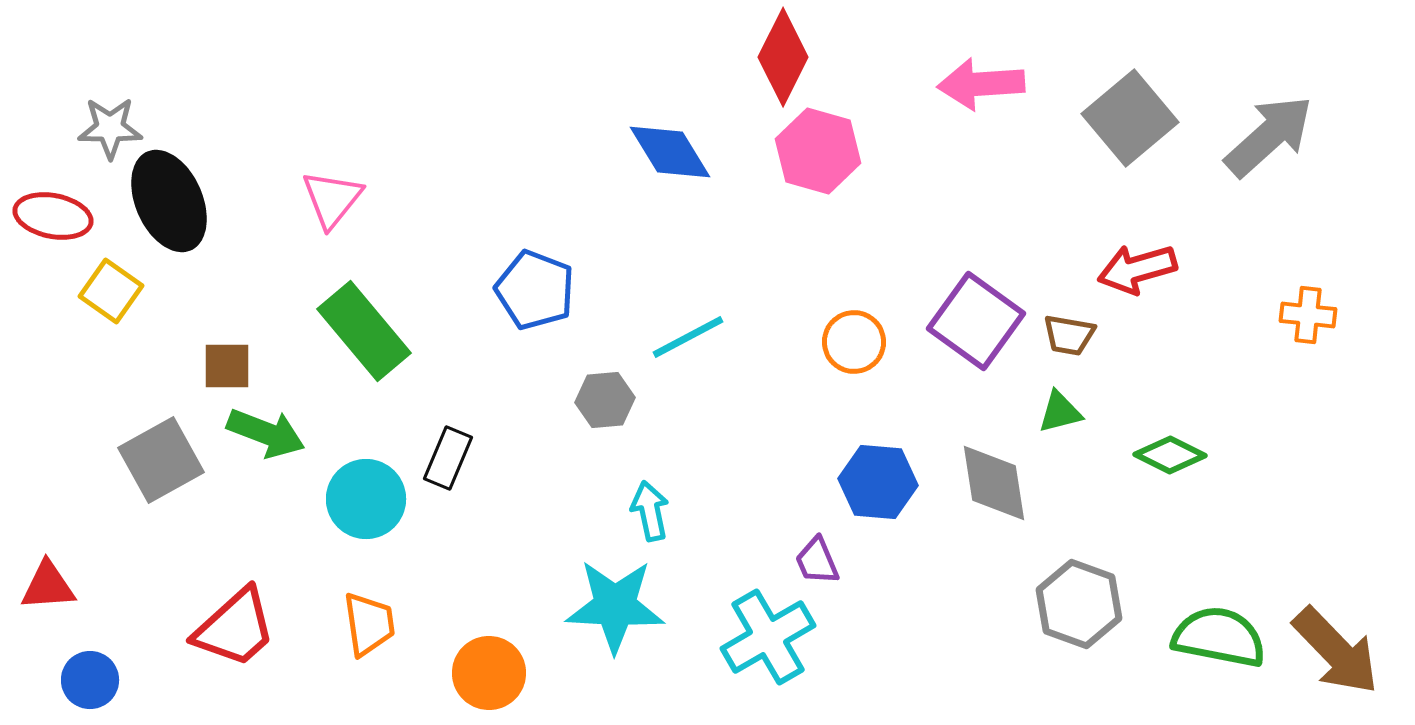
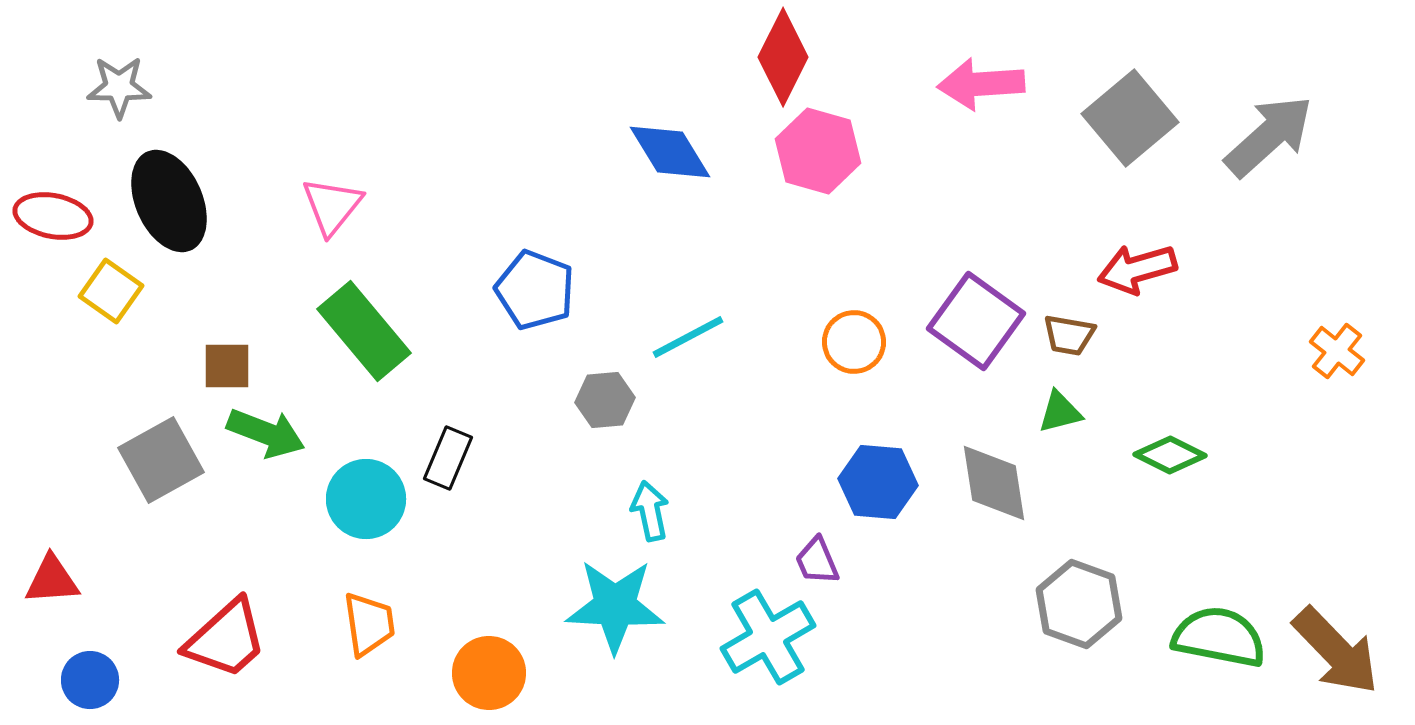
gray star at (110, 128): moved 9 px right, 41 px up
pink triangle at (332, 199): moved 7 px down
orange cross at (1308, 315): moved 29 px right, 36 px down; rotated 32 degrees clockwise
red triangle at (48, 586): moved 4 px right, 6 px up
red trapezoid at (235, 628): moved 9 px left, 11 px down
